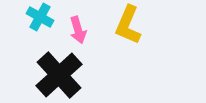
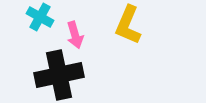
pink arrow: moved 3 px left, 5 px down
black cross: rotated 30 degrees clockwise
